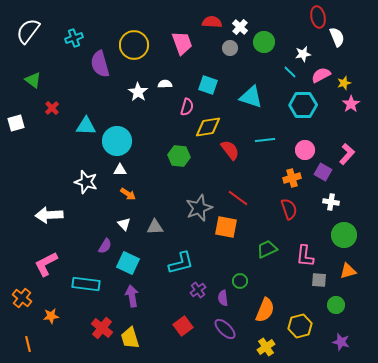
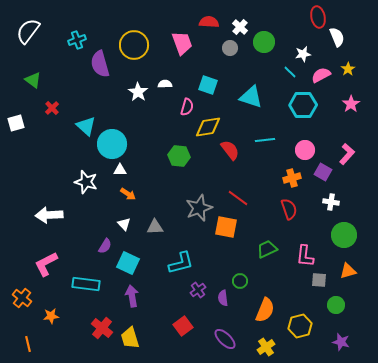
red semicircle at (212, 22): moved 3 px left
cyan cross at (74, 38): moved 3 px right, 2 px down
yellow star at (344, 83): moved 4 px right, 14 px up; rotated 16 degrees counterclockwise
cyan triangle at (86, 126): rotated 40 degrees clockwise
cyan circle at (117, 141): moved 5 px left, 3 px down
purple ellipse at (225, 329): moved 10 px down
